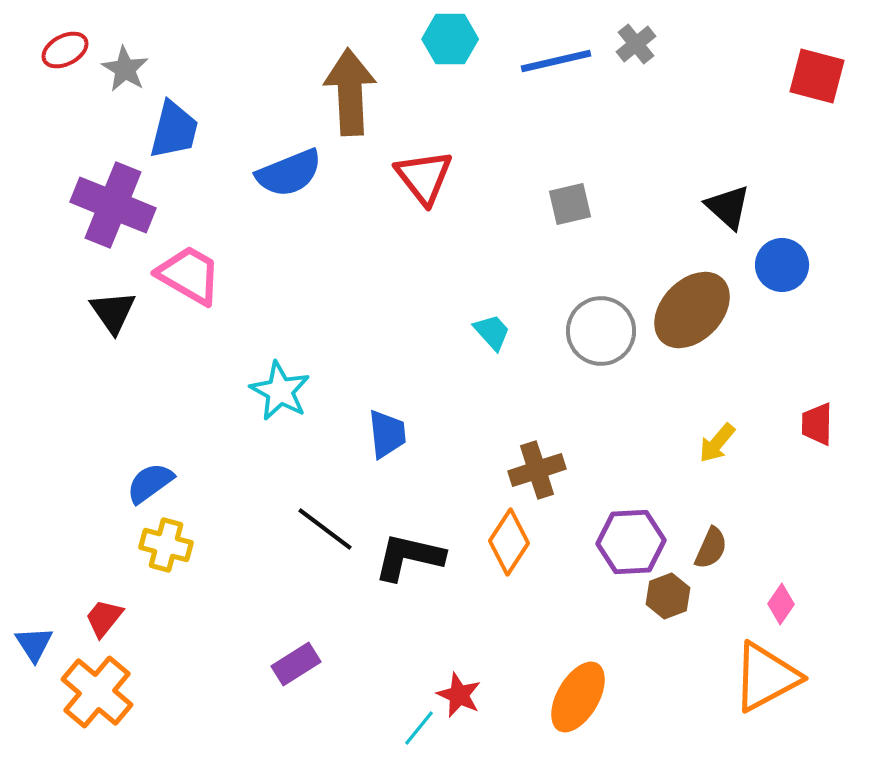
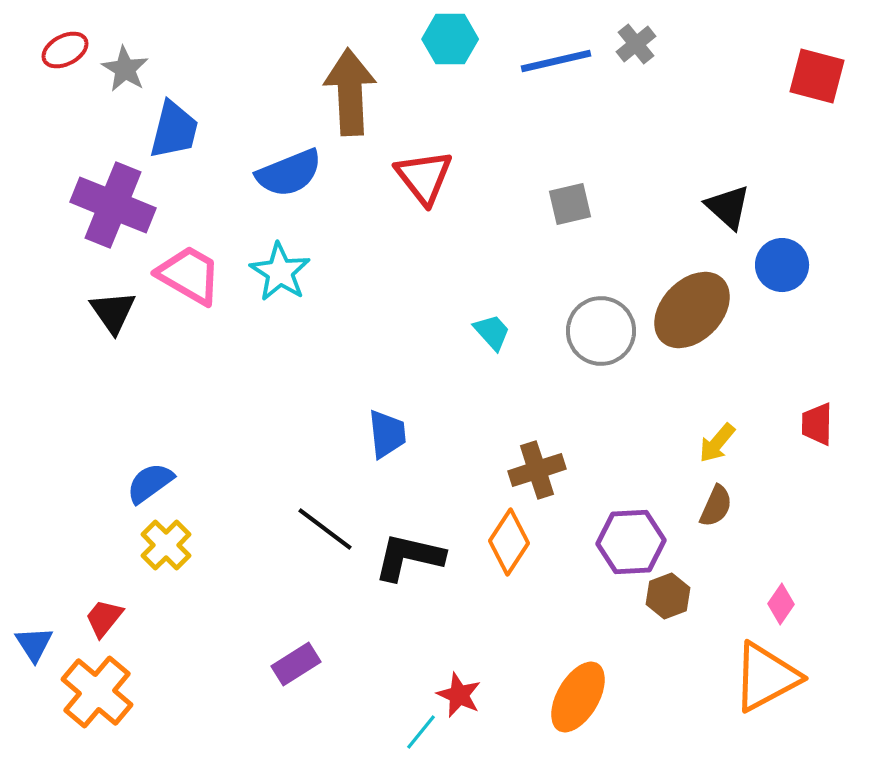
cyan star at (280, 391): moved 119 px up; rotated 4 degrees clockwise
yellow cross at (166, 545): rotated 30 degrees clockwise
brown semicircle at (711, 548): moved 5 px right, 42 px up
cyan line at (419, 728): moved 2 px right, 4 px down
